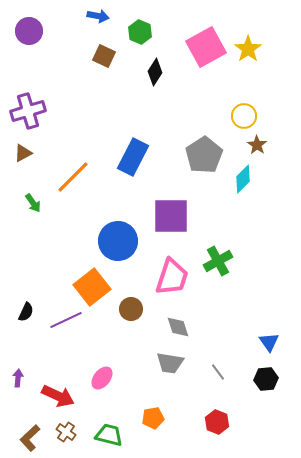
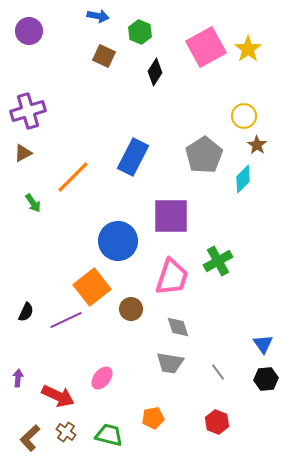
blue triangle: moved 6 px left, 2 px down
